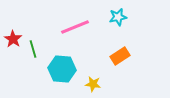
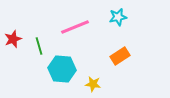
red star: rotated 18 degrees clockwise
green line: moved 6 px right, 3 px up
